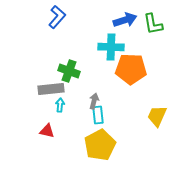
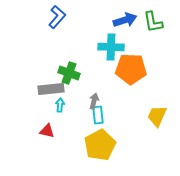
green L-shape: moved 2 px up
green cross: moved 2 px down
